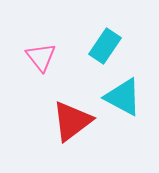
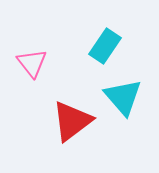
pink triangle: moved 9 px left, 6 px down
cyan triangle: rotated 21 degrees clockwise
